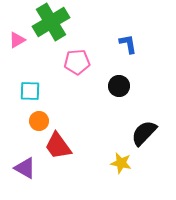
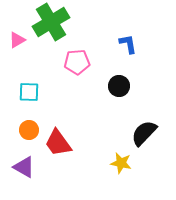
cyan square: moved 1 px left, 1 px down
orange circle: moved 10 px left, 9 px down
red trapezoid: moved 3 px up
purple triangle: moved 1 px left, 1 px up
